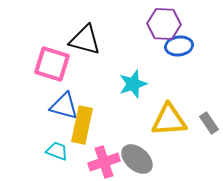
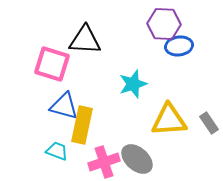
black triangle: rotated 12 degrees counterclockwise
